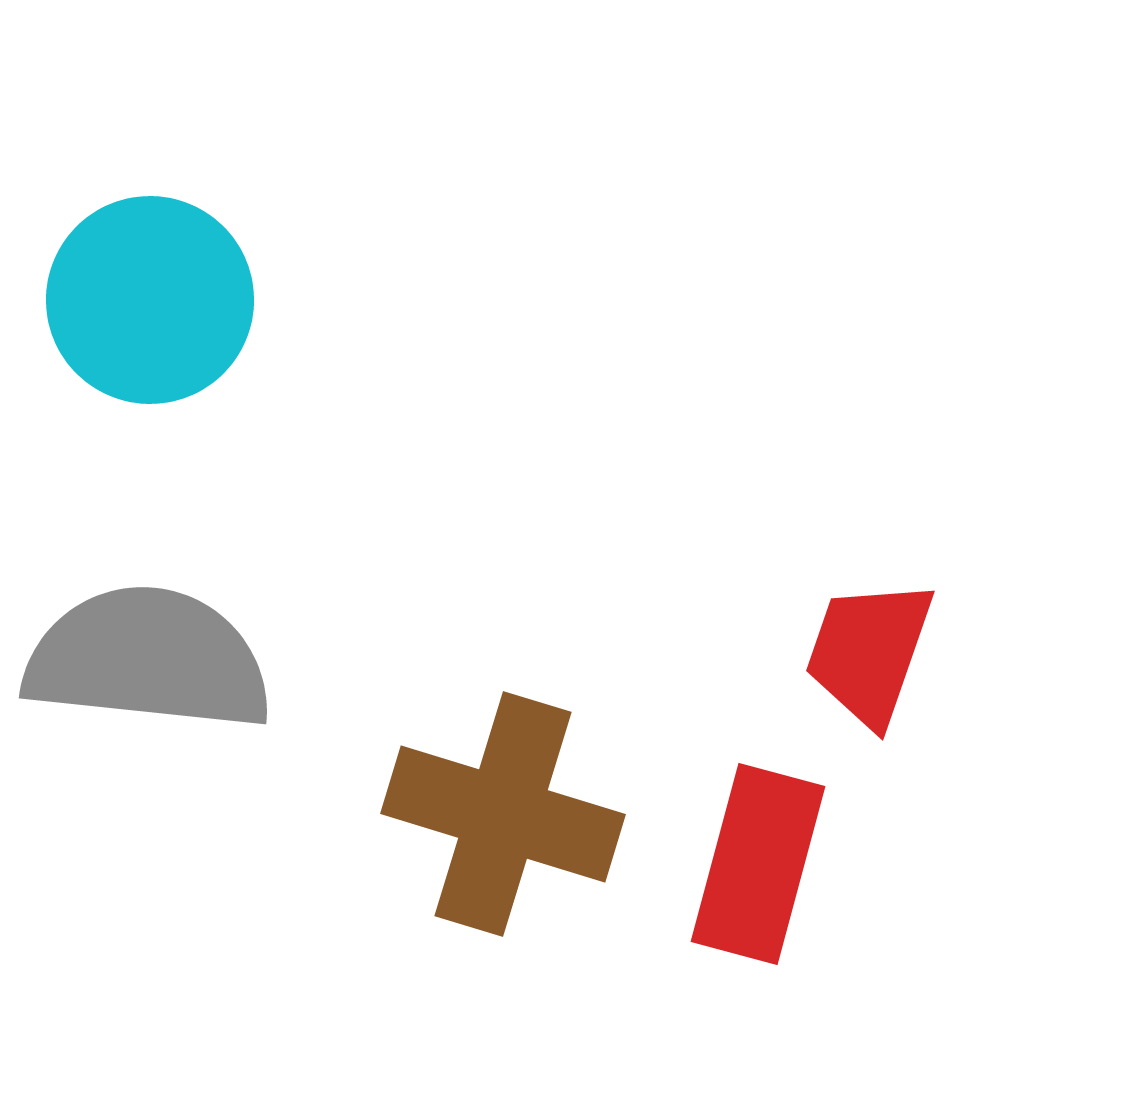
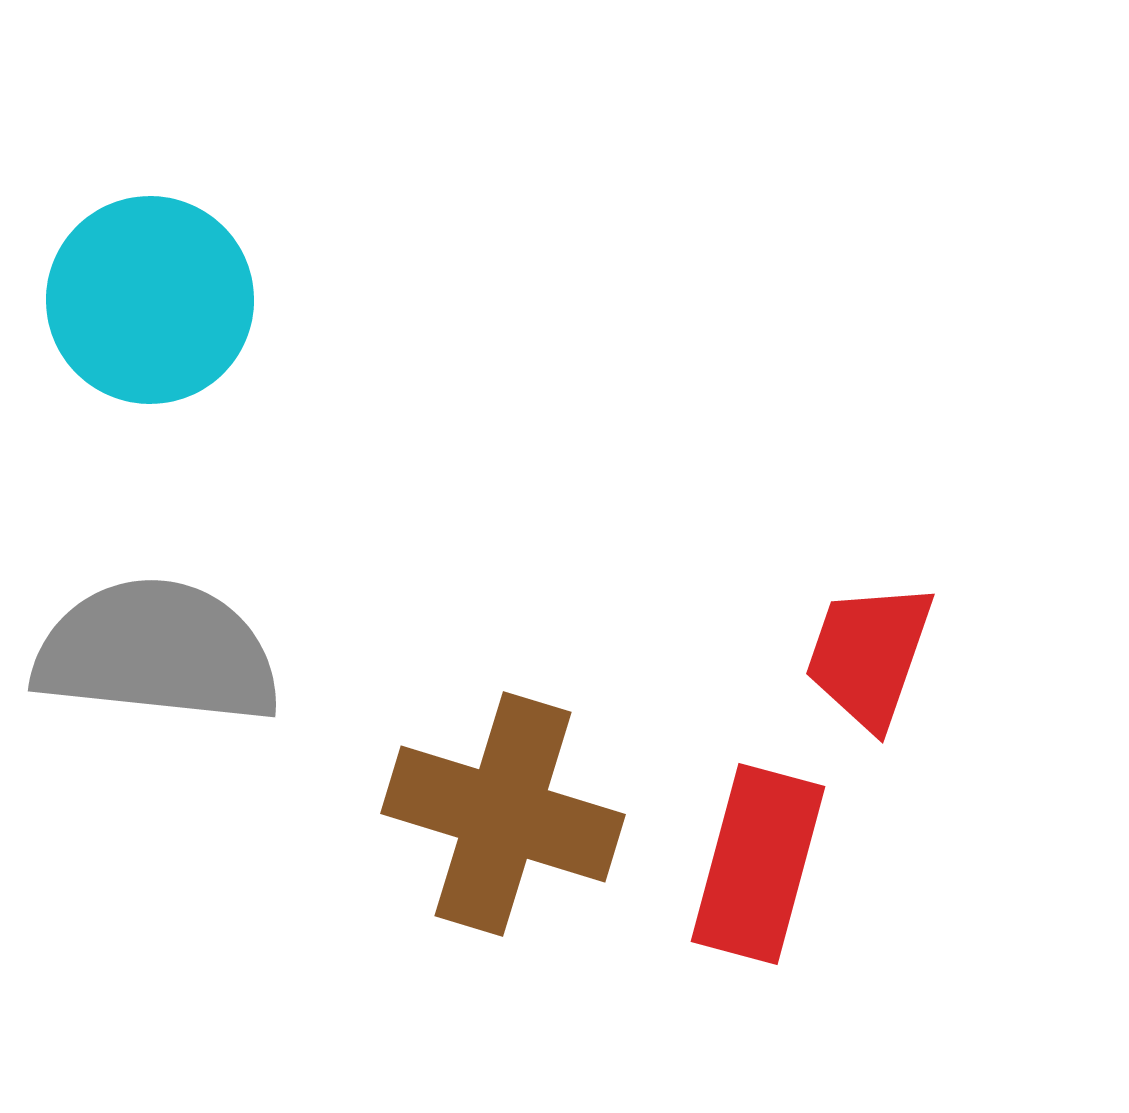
red trapezoid: moved 3 px down
gray semicircle: moved 9 px right, 7 px up
